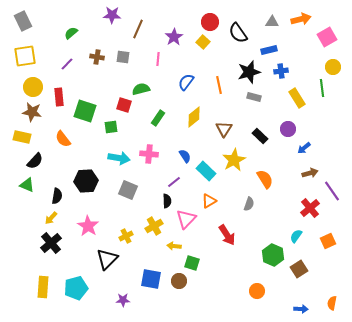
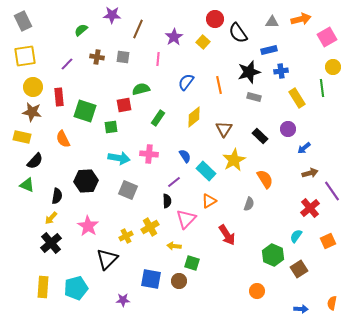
red circle at (210, 22): moved 5 px right, 3 px up
green semicircle at (71, 33): moved 10 px right, 3 px up
red square at (124, 105): rotated 28 degrees counterclockwise
orange semicircle at (63, 139): rotated 12 degrees clockwise
yellow cross at (154, 226): moved 4 px left, 1 px down
